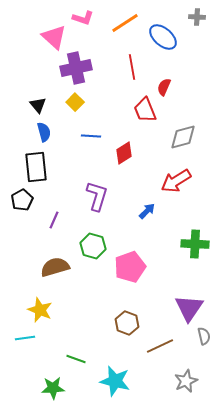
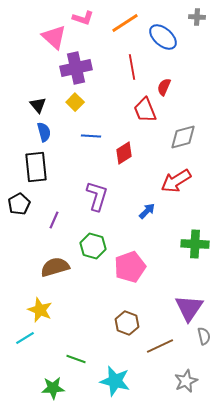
black pentagon: moved 3 px left, 4 px down
cyan line: rotated 24 degrees counterclockwise
